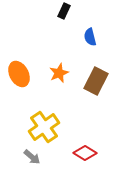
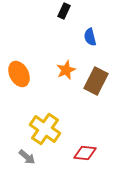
orange star: moved 7 px right, 3 px up
yellow cross: moved 1 px right, 2 px down; rotated 20 degrees counterclockwise
red diamond: rotated 25 degrees counterclockwise
gray arrow: moved 5 px left
